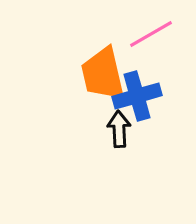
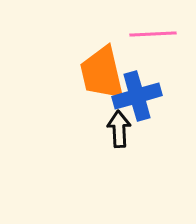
pink line: moved 2 px right; rotated 27 degrees clockwise
orange trapezoid: moved 1 px left, 1 px up
